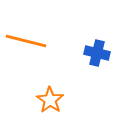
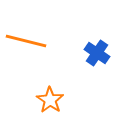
blue cross: rotated 20 degrees clockwise
